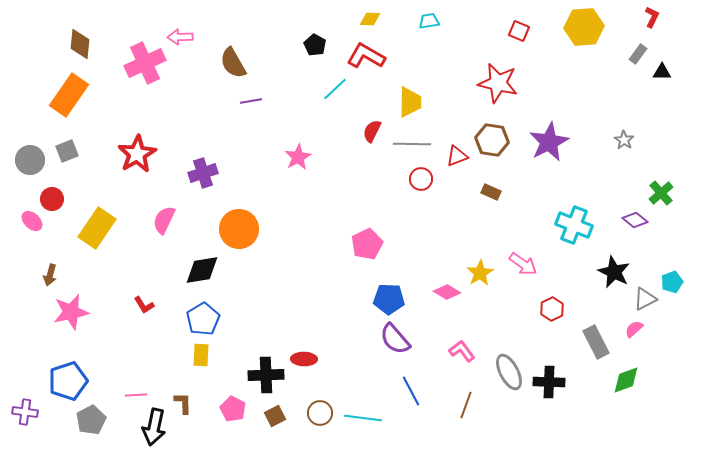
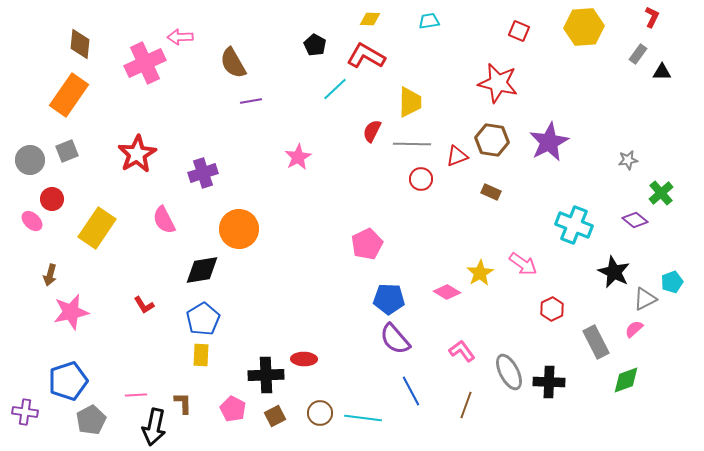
gray star at (624, 140): moved 4 px right, 20 px down; rotated 30 degrees clockwise
pink semicircle at (164, 220): rotated 52 degrees counterclockwise
